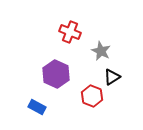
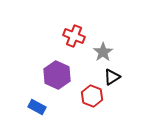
red cross: moved 4 px right, 4 px down
gray star: moved 2 px right, 1 px down; rotated 12 degrees clockwise
purple hexagon: moved 1 px right, 1 px down
